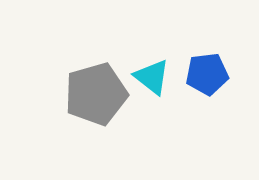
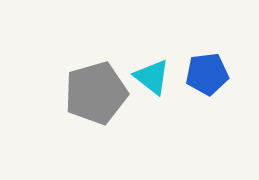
gray pentagon: moved 1 px up
